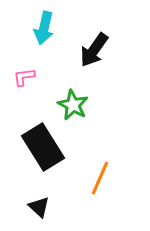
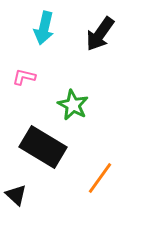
black arrow: moved 6 px right, 16 px up
pink L-shape: rotated 20 degrees clockwise
black rectangle: rotated 27 degrees counterclockwise
orange line: rotated 12 degrees clockwise
black triangle: moved 23 px left, 12 px up
